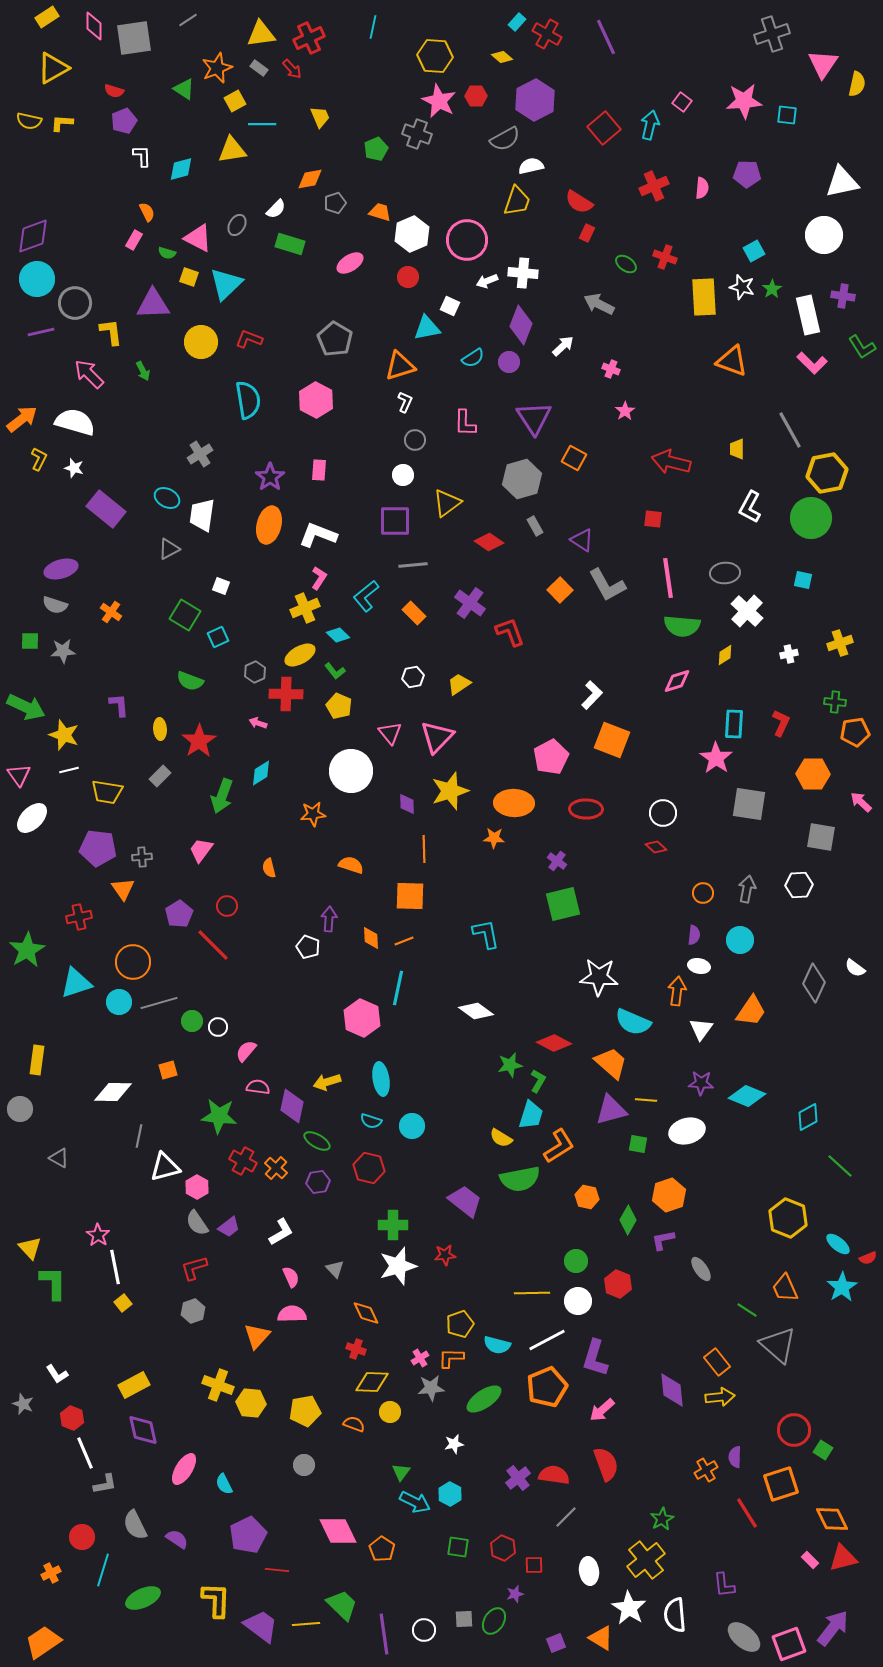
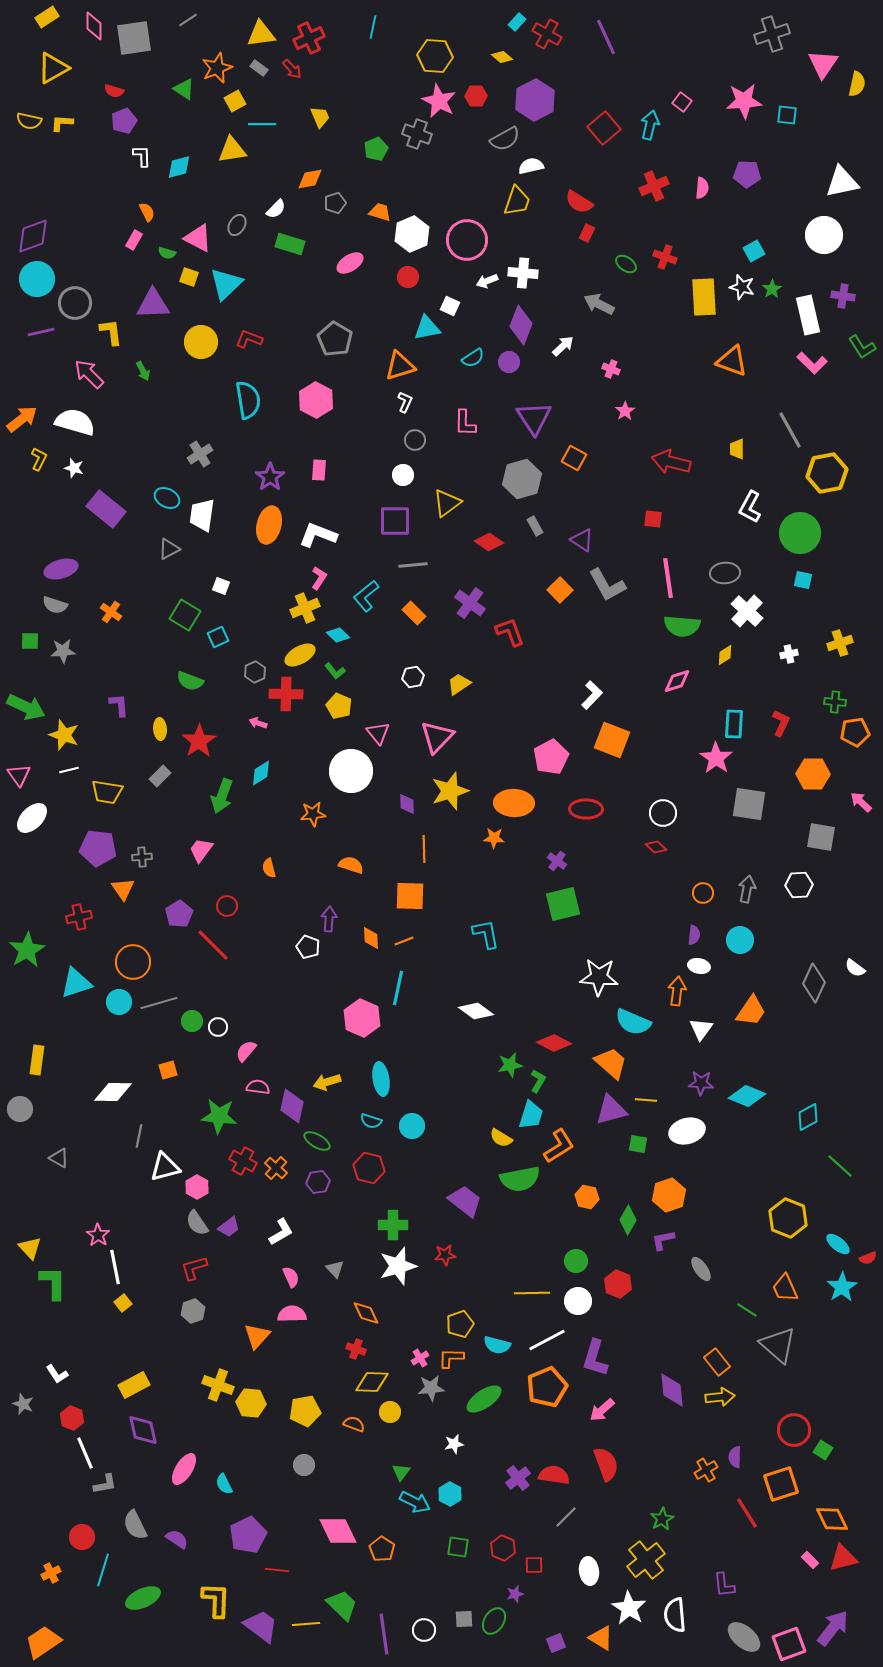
cyan diamond at (181, 169): moved 2 px left, 2 px up
green circle at (811, 518): moved 11 px left, 15 px down
pink triangle at (390, 733): moved 12 px left
